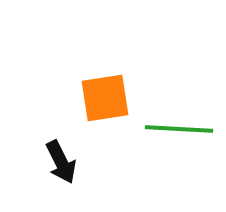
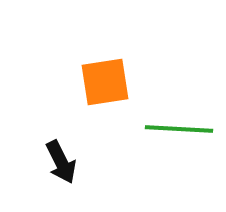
orange square: moved 16 px up
